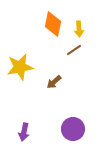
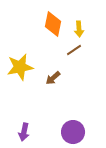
brown arrow: moved 1 px left, 4 px up
purple circle: moved 3 px down
